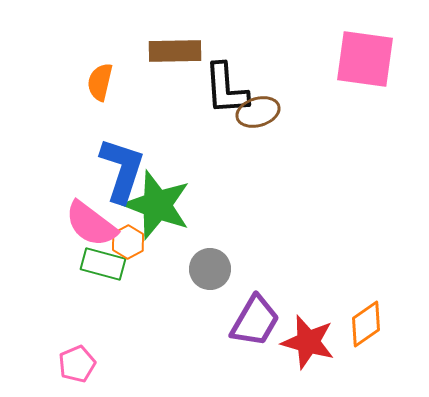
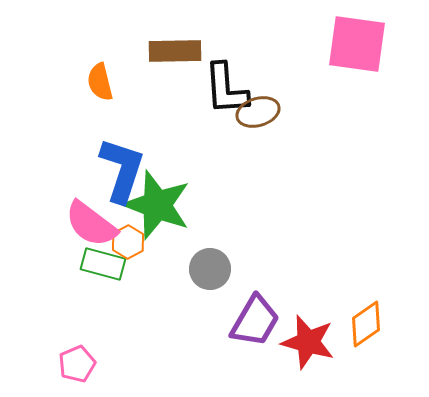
pink square: moved 8 px left, 15 px up
orange semicircle: rotated 27 degrees counterclockwise
